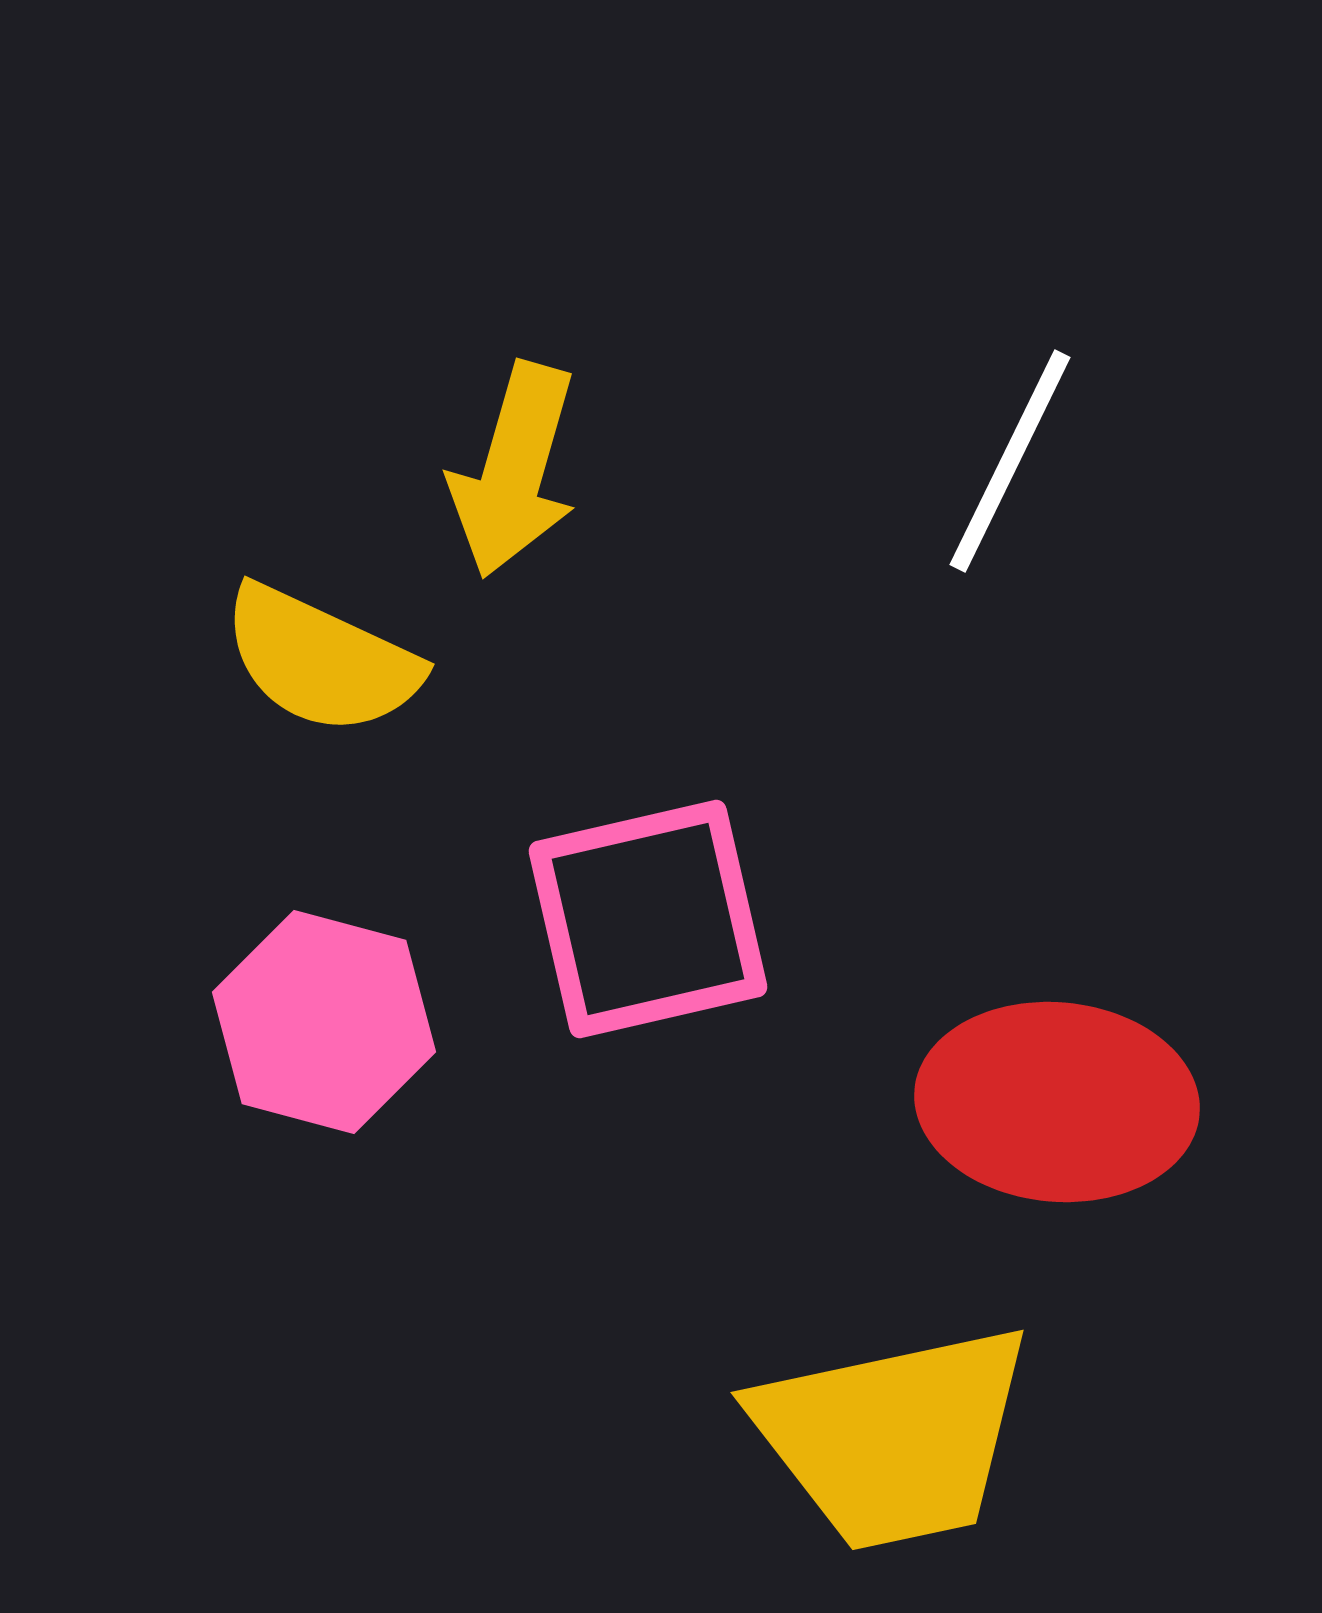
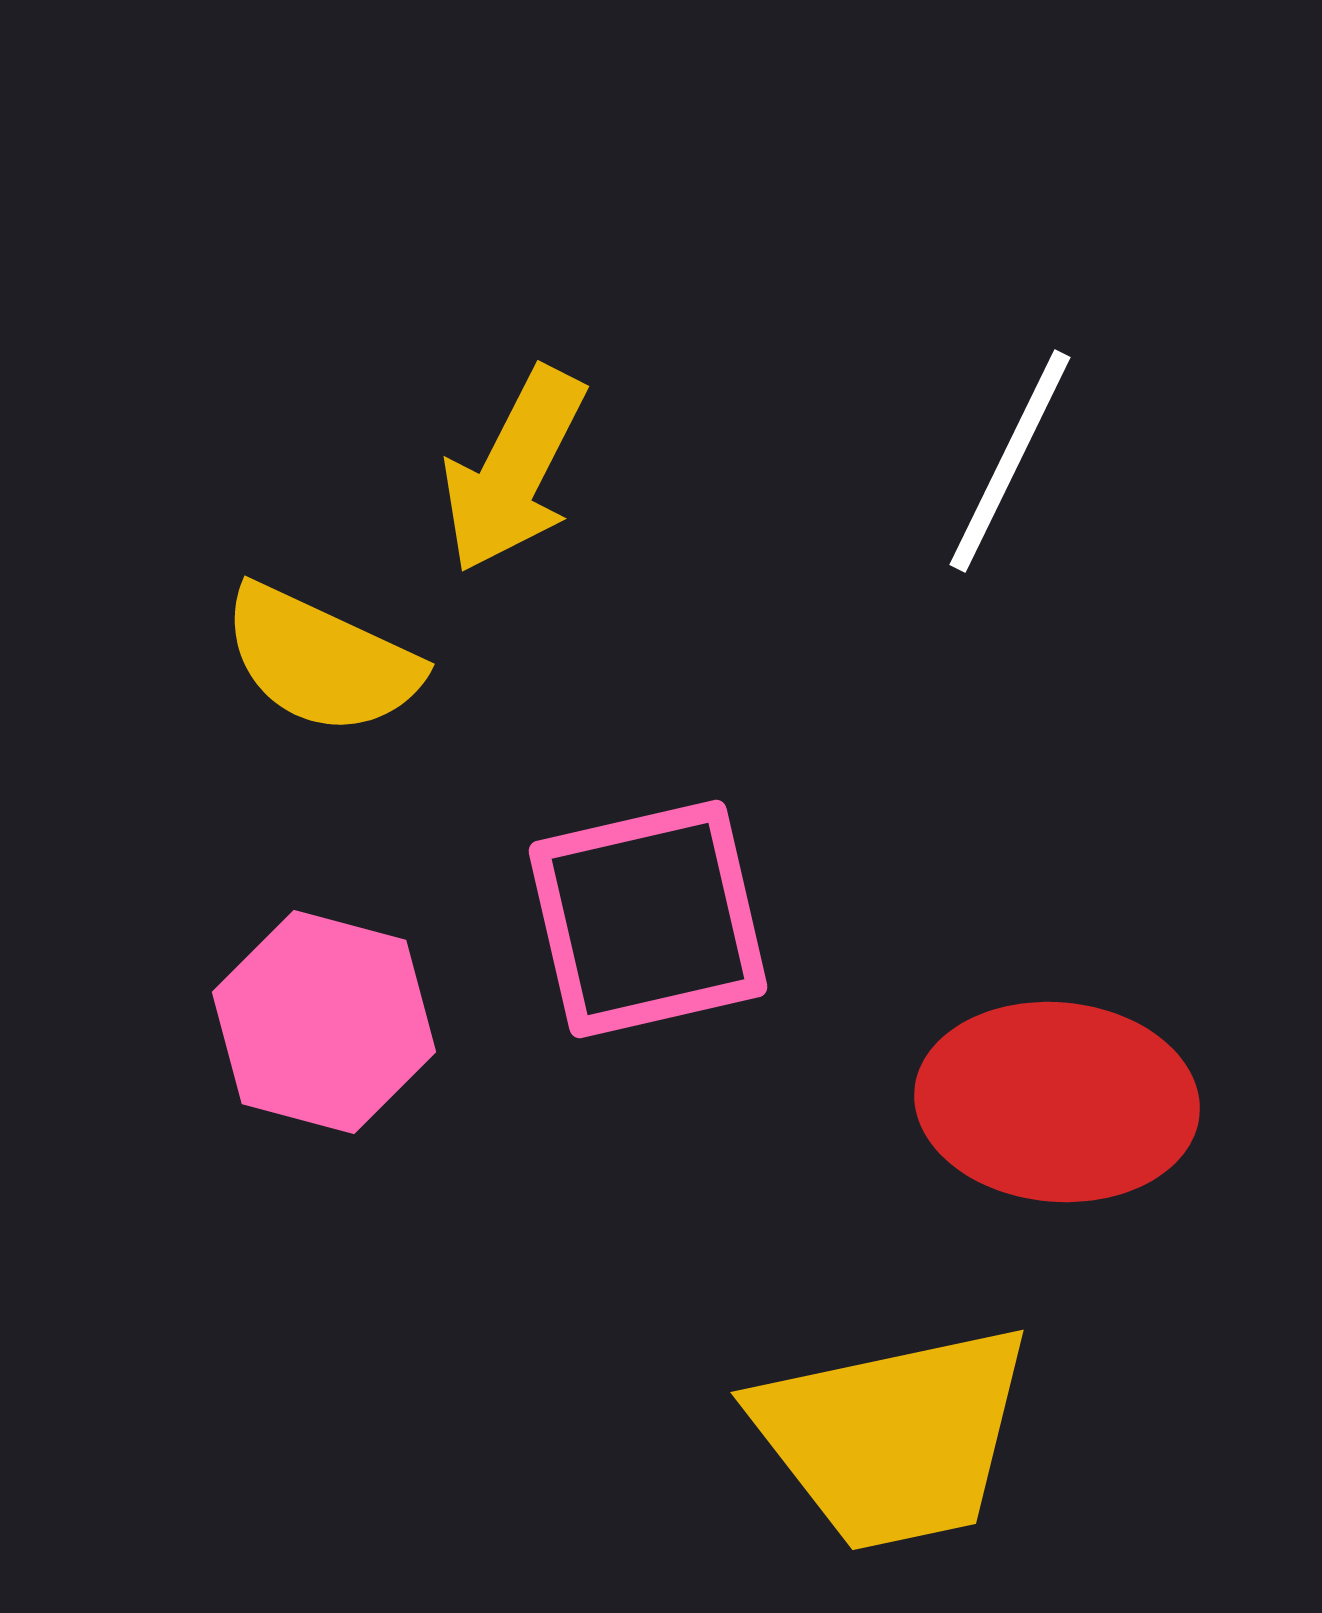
yellow arrow: rotated 11 degrees clockwise
